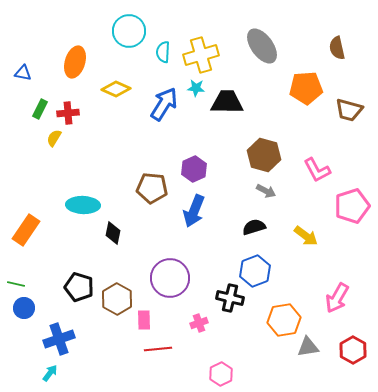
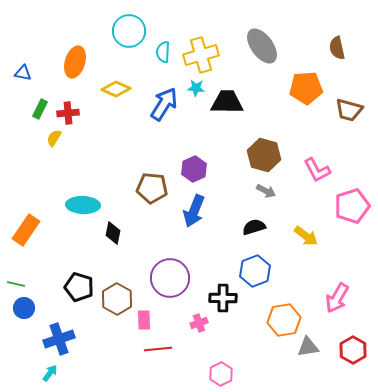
black cross at (230, 298): moved 7 px left; rotated 12 degrees counterclockwise
